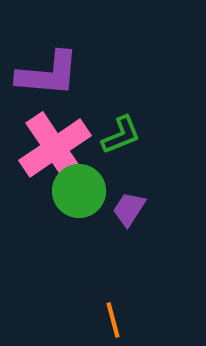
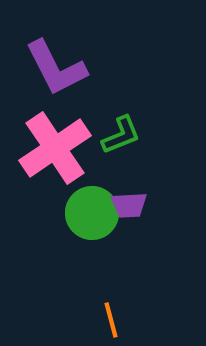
purple L-shape: moved 8 px right, 6 px up; rotated 58 degrees clockwise
green circle: moved 13 px right, 22 px down
purple trapezoid: moved 4 px up; rotated 126 degrees counterclockwise
orange line: moved 2 px left
